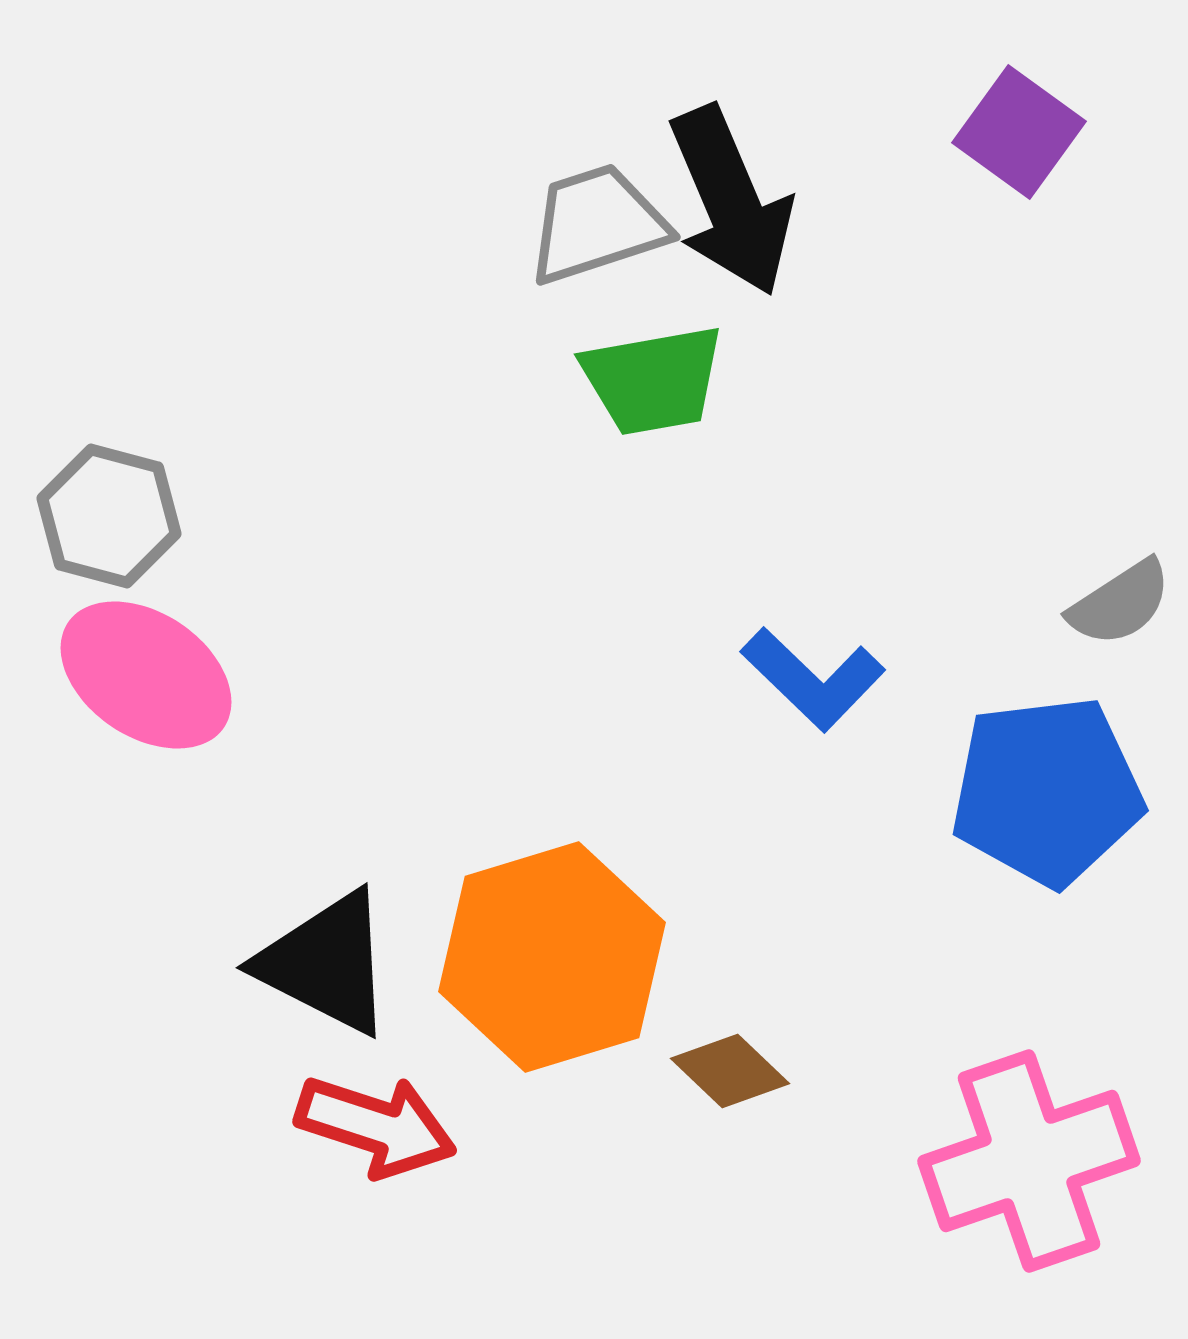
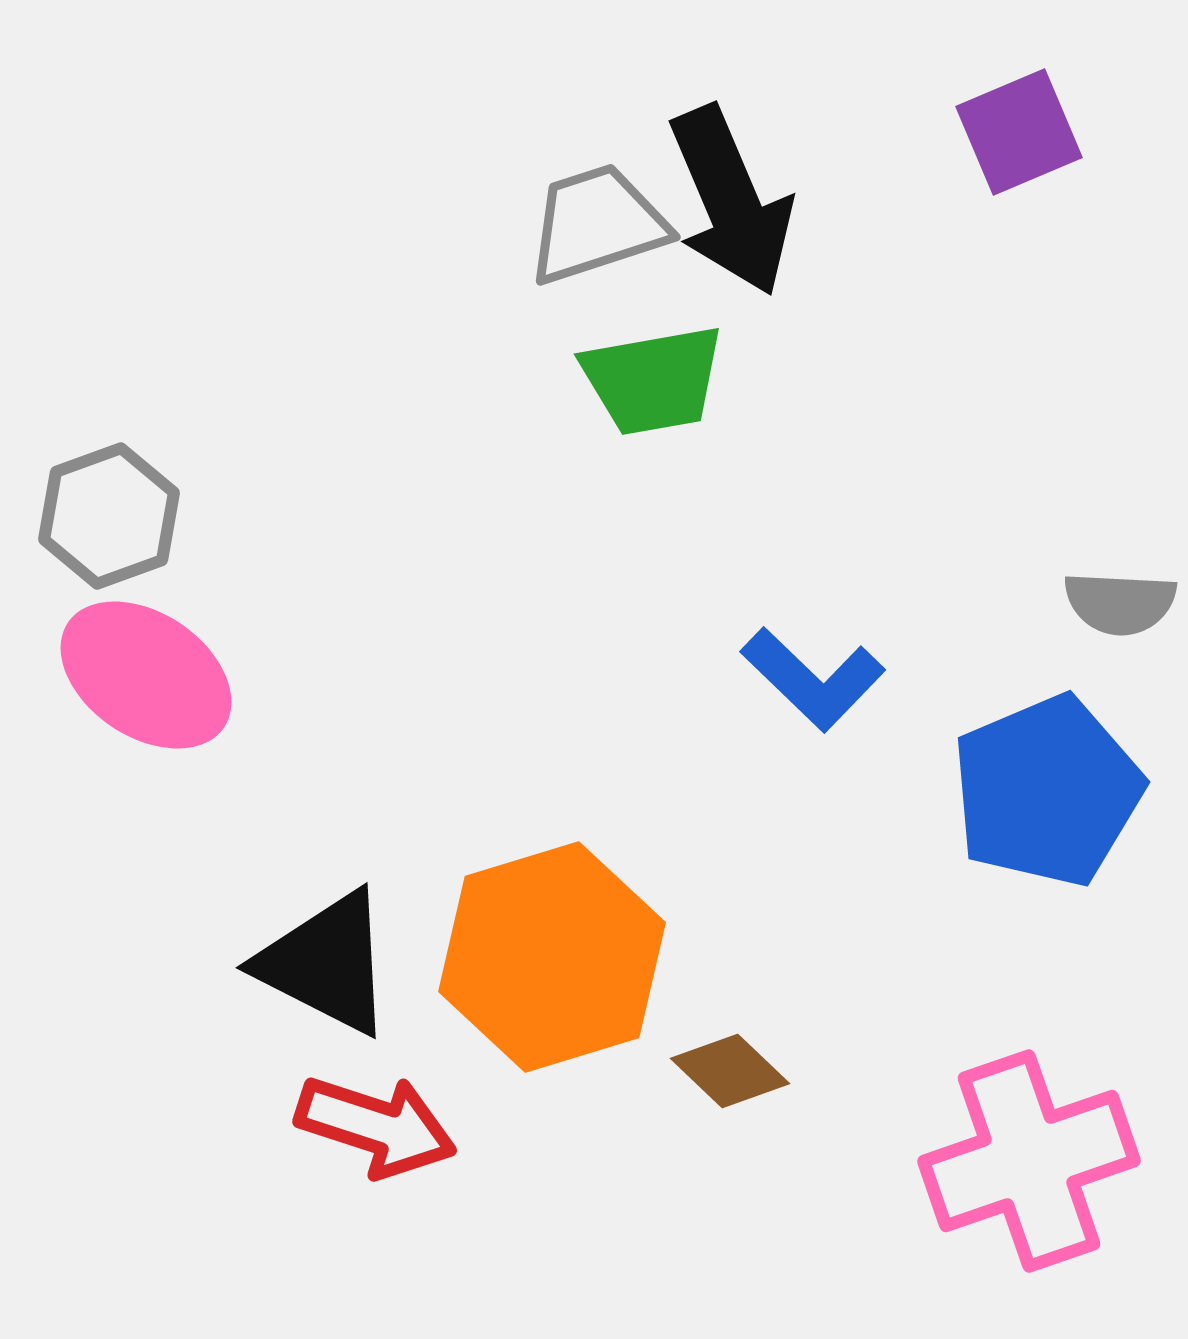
purple square: rotated 31 degrees clockwise
gray hexagon: rotated 25 degrees clockwise
gray semicircle: rotated 36 degrees clockwise
blue pentagon: rotated 16 degrees counterclockwise
